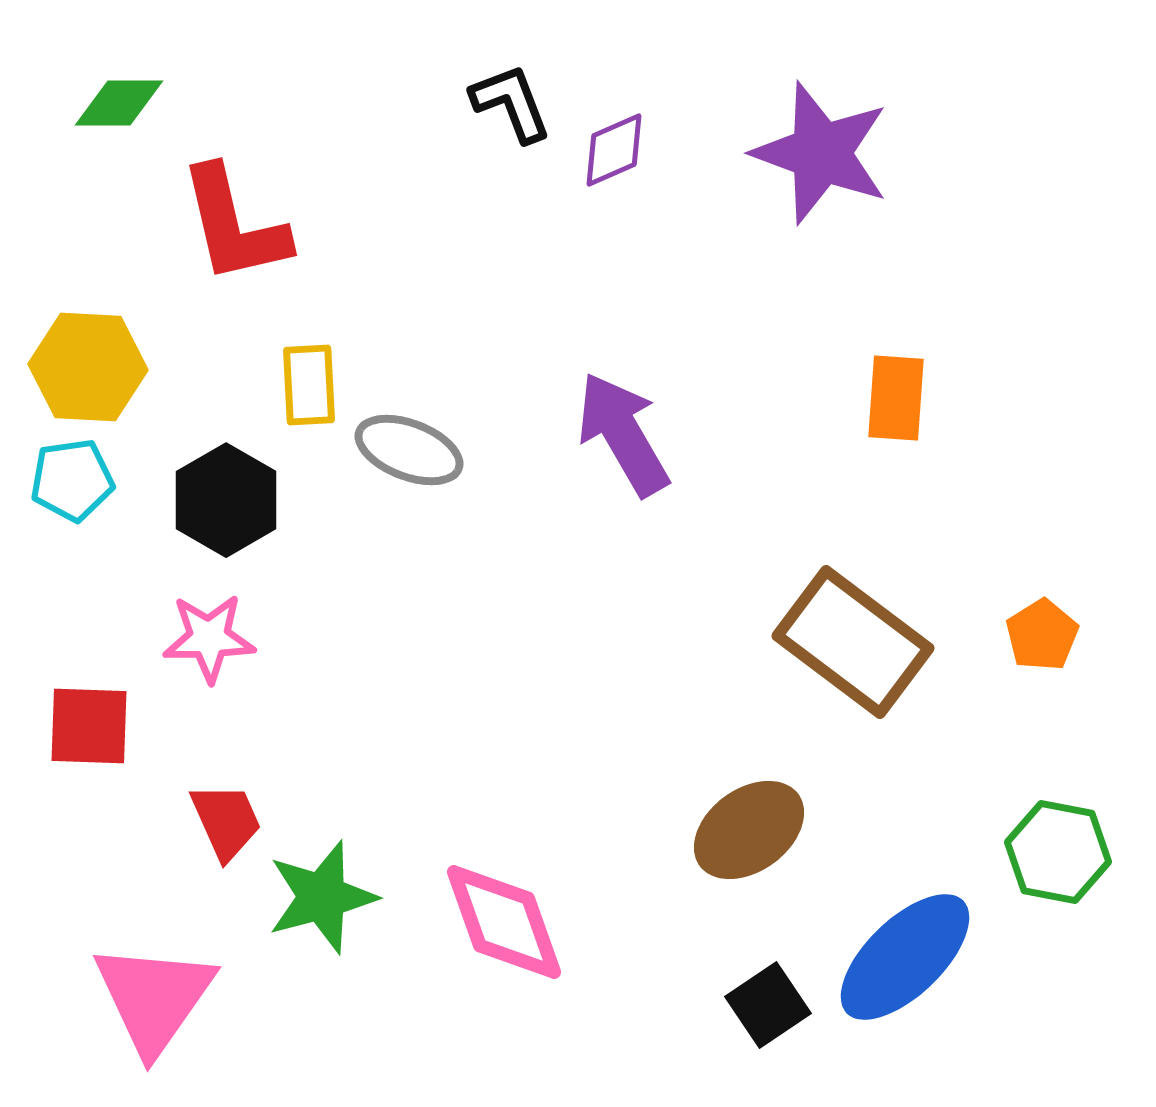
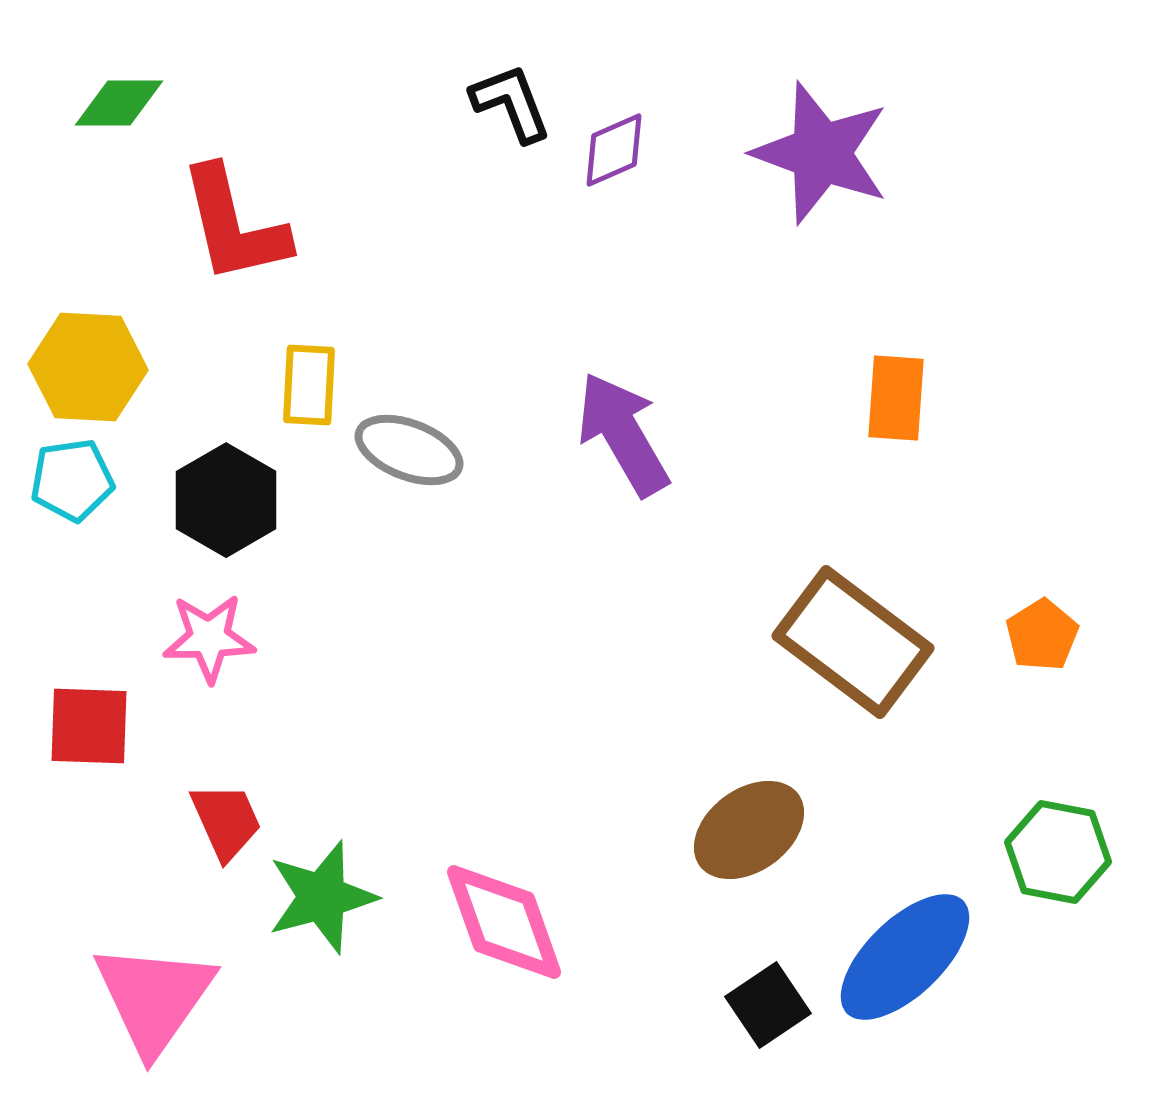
yellow rectangle: rotated 6 degrees clockwise
